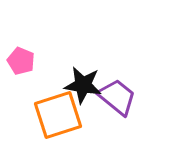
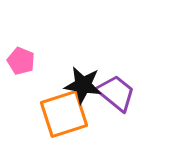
purple trapezoid: moved 1 px left, 4 px up
orange square: moved 6 px right, 1 px up
